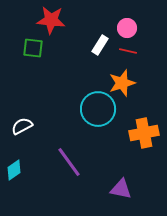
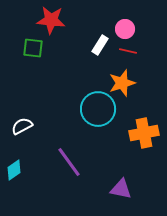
pink circle: moved 2 px left, 1 px down
